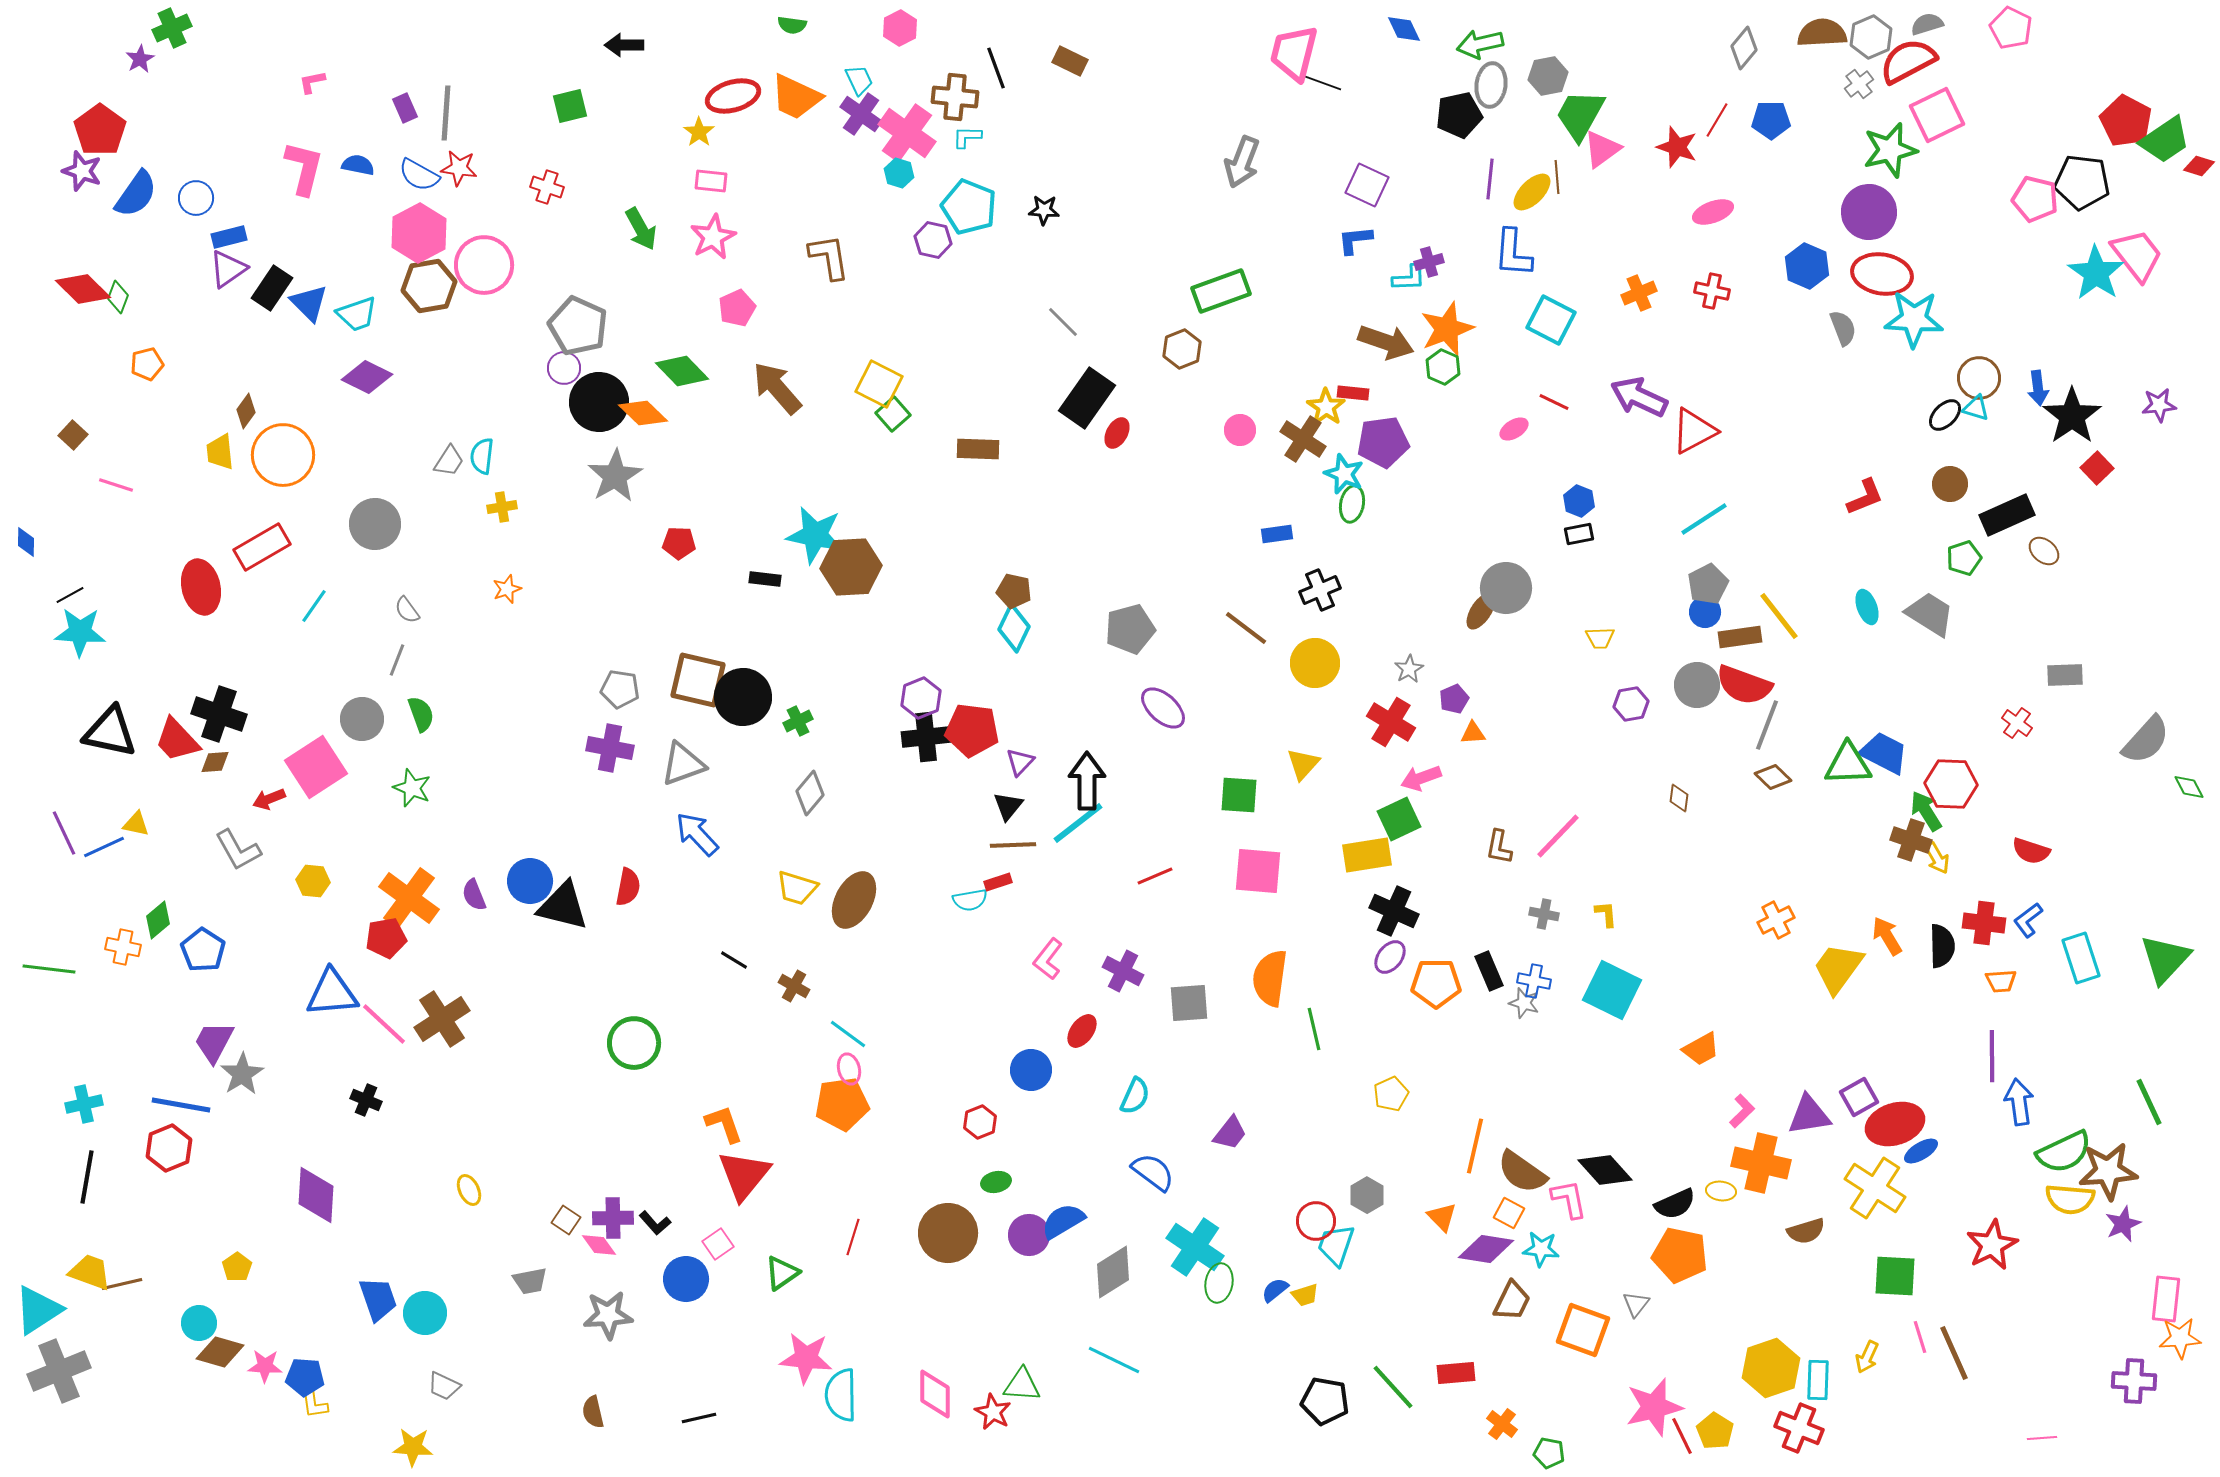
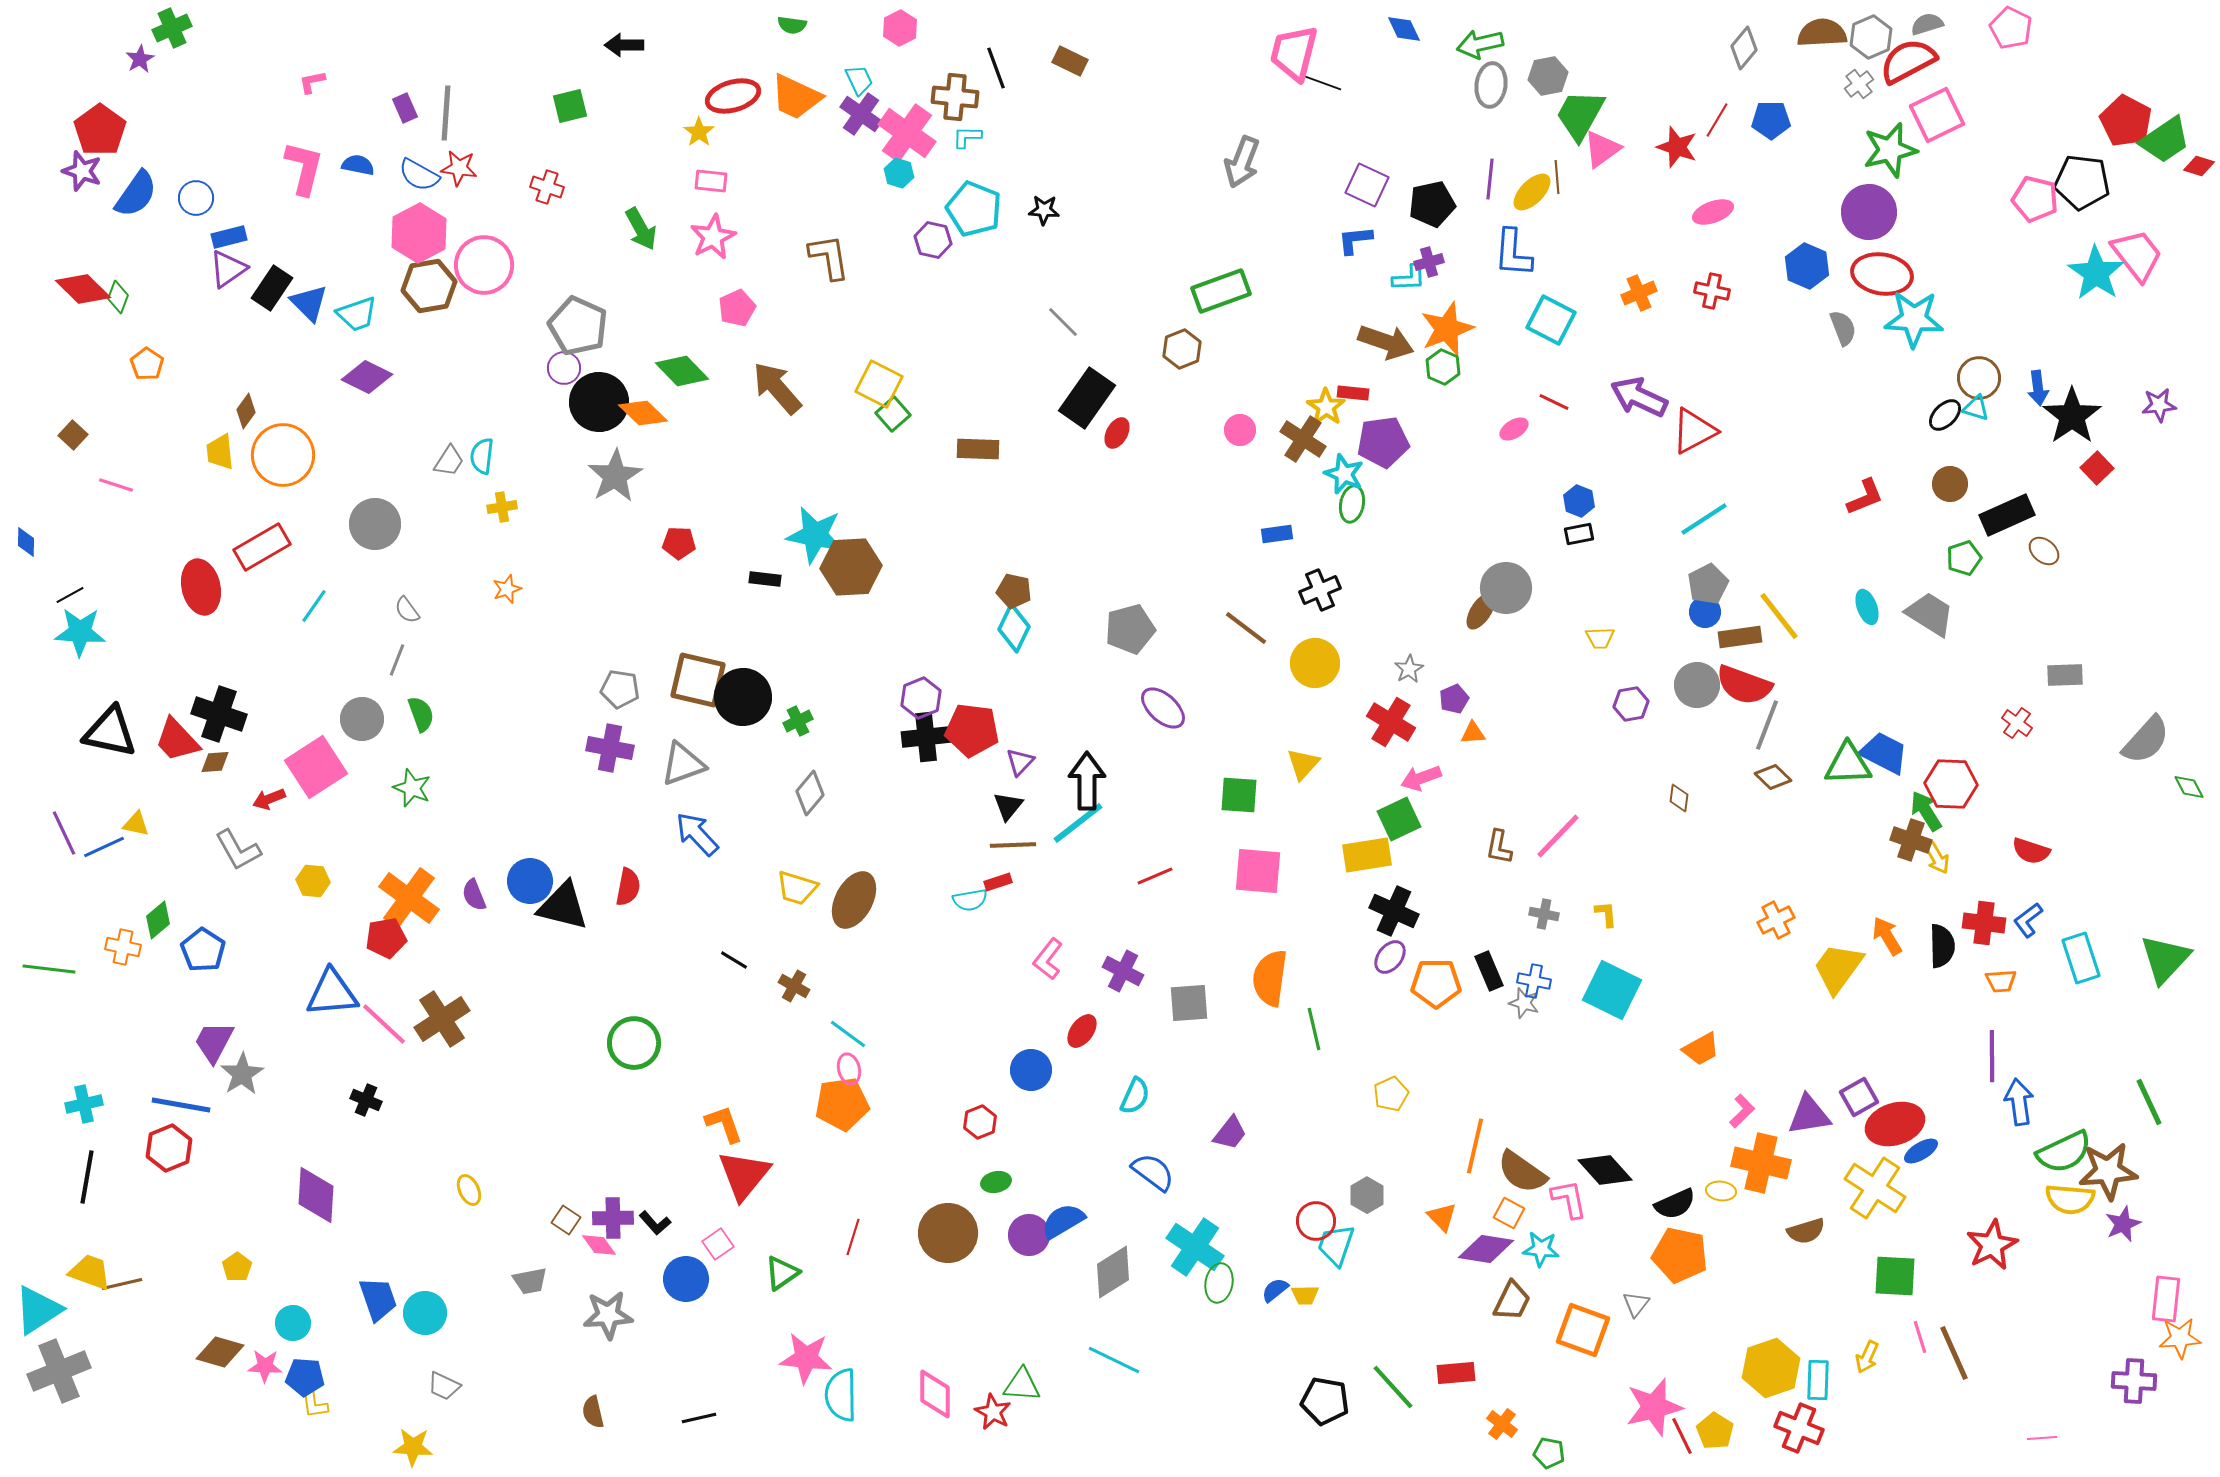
black pentagon at (1459, 115): moved 27 px left, 89 px down
cyan pentagon at (969, 207): moved 5 px right, 2 px down
orange pentagon at (147, 364): rotated 24 degrees counterclockwise
yellow trapezoid at (1305, 1295): rotated 16 degrees clockwise
cyan circle at (199, 1323): moved 94 px right
